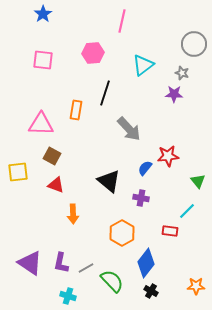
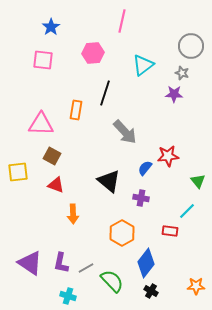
blue star: moved 8 px right, 13 px down
gray circle: moved 3 px left, 2 px down
gray arrow: moved 4 px left, 3 px down
